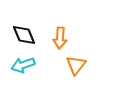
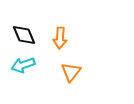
orange triangle: moved 5 px left, 7 px down
